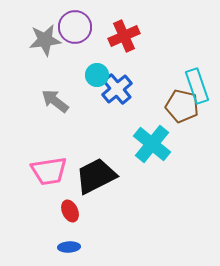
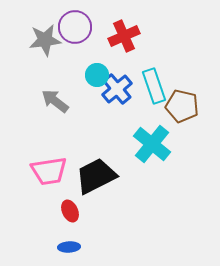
cyan rectangle: moved 43 px left
